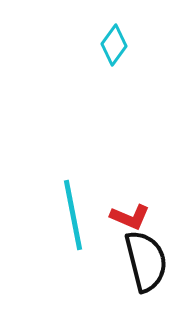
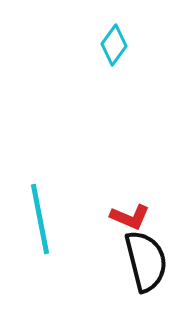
cyan line: moved 33 px left, 4 px down
